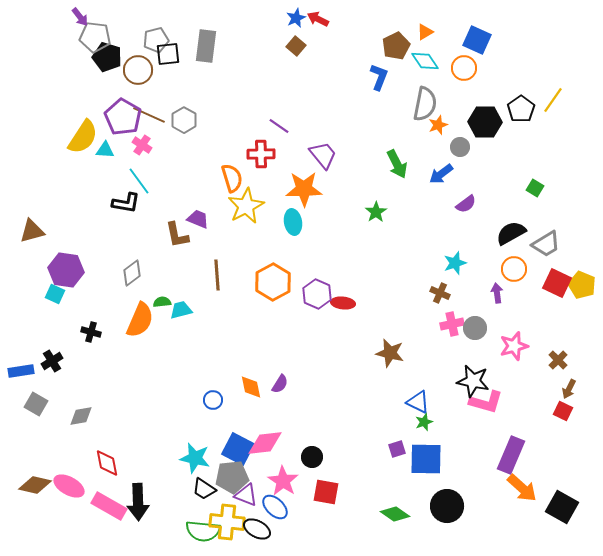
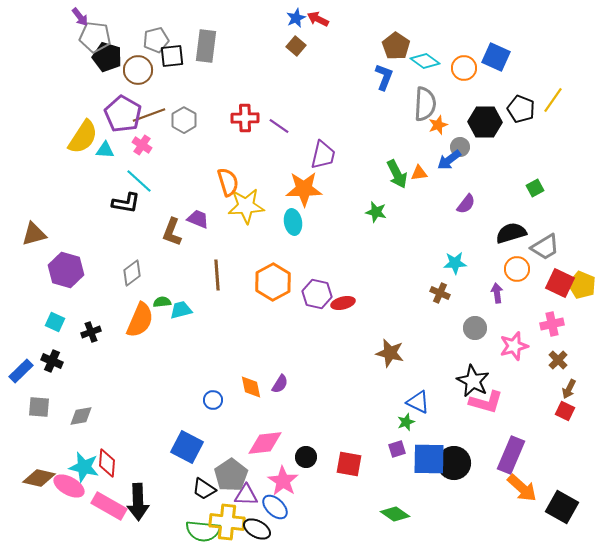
orange triangle at (425, 32): moved 6 px left, 141 px down; rotated 24 degrees clockwise
blue square at (477, 40): moved 19 px right, 17 px down
brown pentagon at (396, 46): rotated 12 degrees counterclockwise
black square at (168, 54): moved 4 px right, 2 px down
cyan diamond at (425, 61): rotated 20 degrees counterclockwise
blue L-shape at (379, 77): moved 5 px right
gray semicircle at (425, 104): rotated 8 degrees counterclockwise
black pentagon at (521, 109): rotated 16 degrees counterclockwise
brown line at (149, 115): rotated 44 degrees counterclockwise
purple pentagon at (123, 117): moved 3 px up
red cross at (261, 154): moved 16 px left, 36 px up
purple trapezoid at (323, 155): rotated 52 degrees clockwise
green arrow at (397, 164): moved 10 px down
blue arrow at (441, 174): moved 8 px right, 14 px up
orange semicircle at (232, 178): moved 4 px left, 4 px down
cyan line at (139, 181): rotated 12 degrees counterclockwise
green square at (535, 188): rotated 30 degrees clockwise
purple semicircle at (466, 204): rotated 15 degrees counterclockwise
yellow star at (246, 206): rotated 24 degrees clockwise
green star at (376, 212): rotated 25 degrees counterclockwise
brown triangle at (32, 231): moved 2 px right, 3 px down
black semicircle at (511, 233): rotated 12 degrees clockwise
brown L-shape at (177, 235): moved 5 px left, 3 px up; rotated 32 degrees clockwise
gray trapezoid at (546, 244): moved 1 px left, 3 px down
cyan star at (455, 263): rotated 15 degrees clockwise
orange circle at (514, 269): moved 3 px right
purple hexagon at (66, 270): rotated 8 degrees clockwise
red square at (557, 283): moved 3 px right
cyan square at (55, 294): moved 28 px down
purple hexagon at (317, 294): rotated 12 degrees counterclockwise
red ellipse at (343, 303): rotated 20 degrees counterclockwise
pink cross at (452, 324): moved 100 px right
black cross at (91, 332): rotated 36 degrees counterclockwise
black cross at (52, 361): rotated 35 degrees counterclockwise
blue rectangle at (21, 371): rotated 35 degrees counterclockwise
black star at (473, 381): rotated 16 degrees clockwise
gray square at (36, 404): moved 3 px right, 3 px down; rotated 25 degrees counterclockwise
red square at (563, 411): moved 2 px right
green star at (424, 422): moved 18 px left
blue square at (238, 449): moved 51 px left, 2 px up
black circle at (312, 457): moved 6 px left
cyan star at (195, 458): moved 111 px left, 9 px down
blue square at (426, 459): moved 3 px right
red diamond at (107, 463): rotated 16 degrees clockwise
gray pentagon at (232, 477): moved 1 px left, 2 px up; rotated 28 degrees counterclockwise
brown diamond at (35, 485): moved 4 px right, 7 px up
red square at (326, 492): moved 23 px right, 28 px up
purple triangle at (246, 495): rotated 20 degrees counterclockwise
black circle at (447, 506): moved 7 px right, 43 px up
